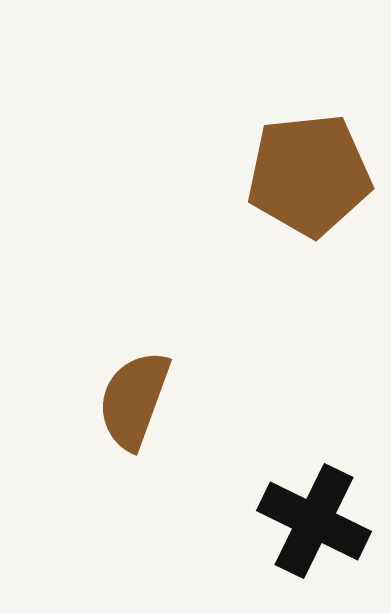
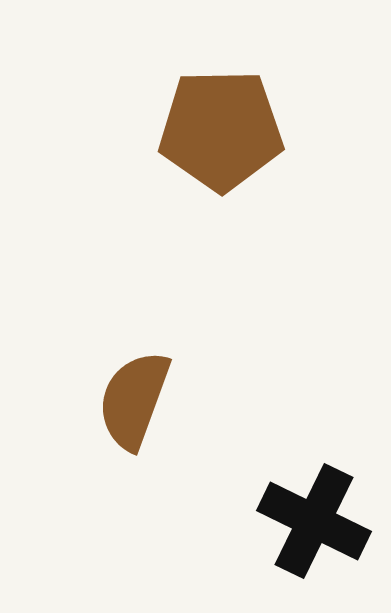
brown pentagon: moved 88 px left, 45 px up; rotated 5 degrees clockwise
